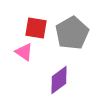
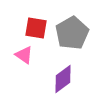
pink triangle: moved 3 px down
purple diamond: moved 4 px right, 1 px up
